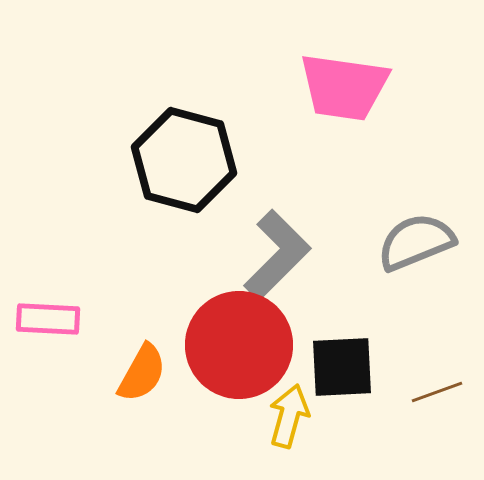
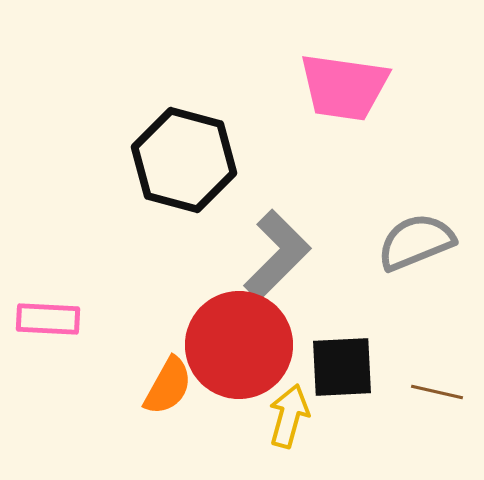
orange semicircle: moved 26 px right, 13 px down
brown line: rotated 33 degrees clockwise
